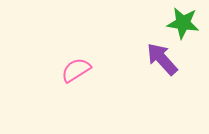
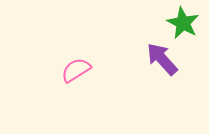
green star: rotated 20 degrees clockwise
